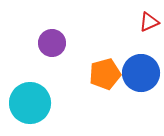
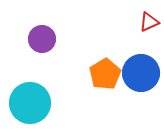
purple circle: moved 10 px left, 4 px up
orange pentagon: rotated 16 degrees counterclockwise
